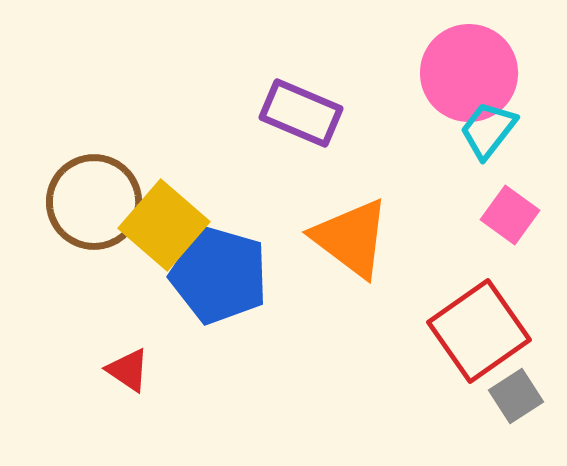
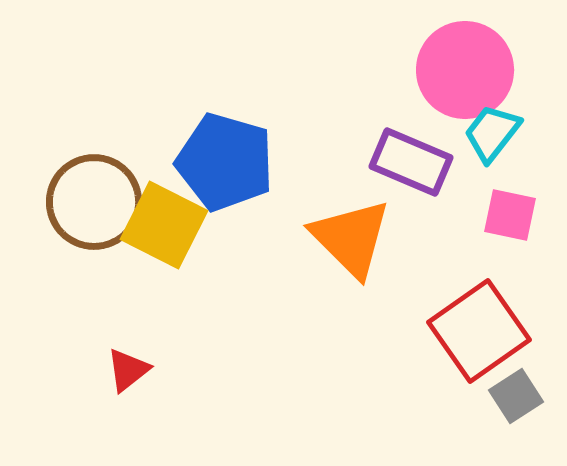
pink circle: moved 4 px left, 3 px up
purple rectangle: moved 110 px right, 49 px down
cyan trapezoid: moved 4 px right, 3 px down
pink square: rotated 24 degrees counterclockwise
yellow square: rotated 14 degrees counterclockwise
orange triangle: rotated 8 degrees clockwise
blue pentagon: moved 6 px right, 113 px up
red triangle: rotated 48 degrees clockwise
